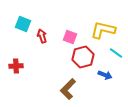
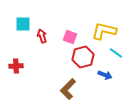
cyan square: rotated 21 degrees counterclockwise
yellow L-shape: moved 1 px right, 1 px down
